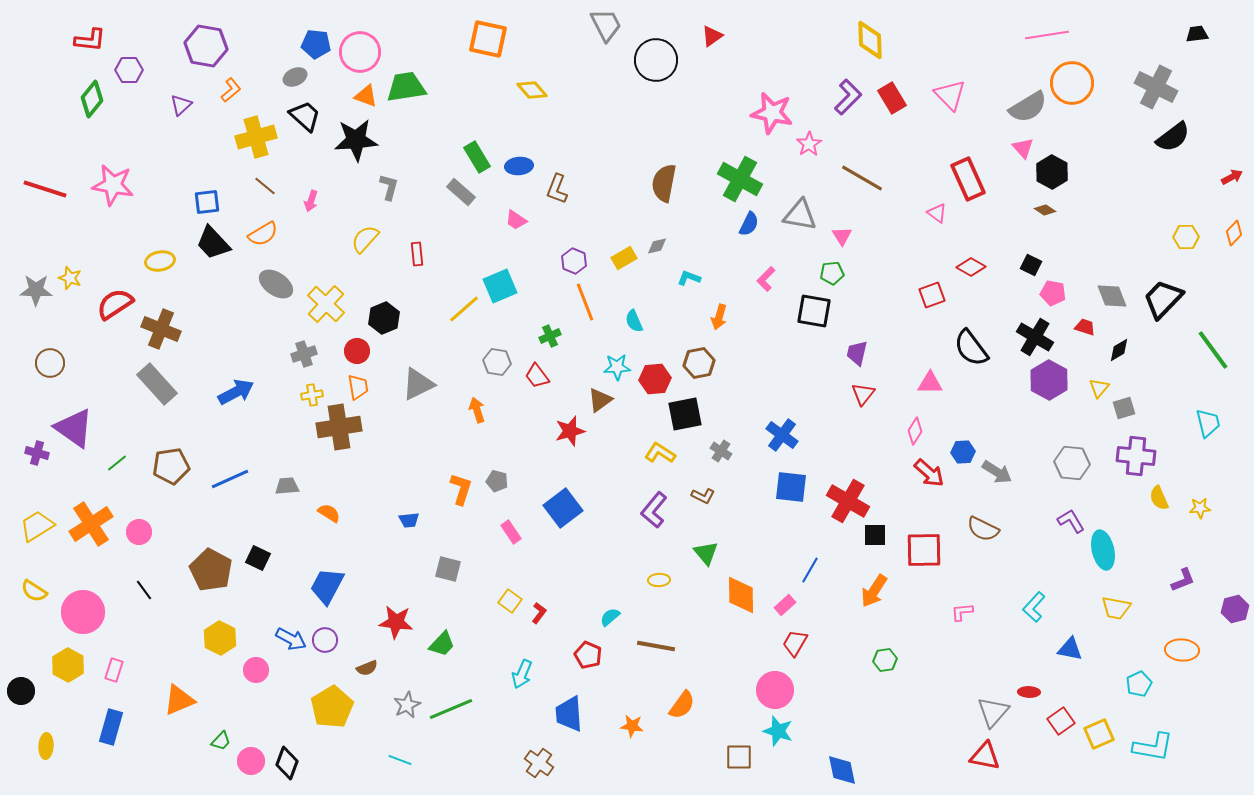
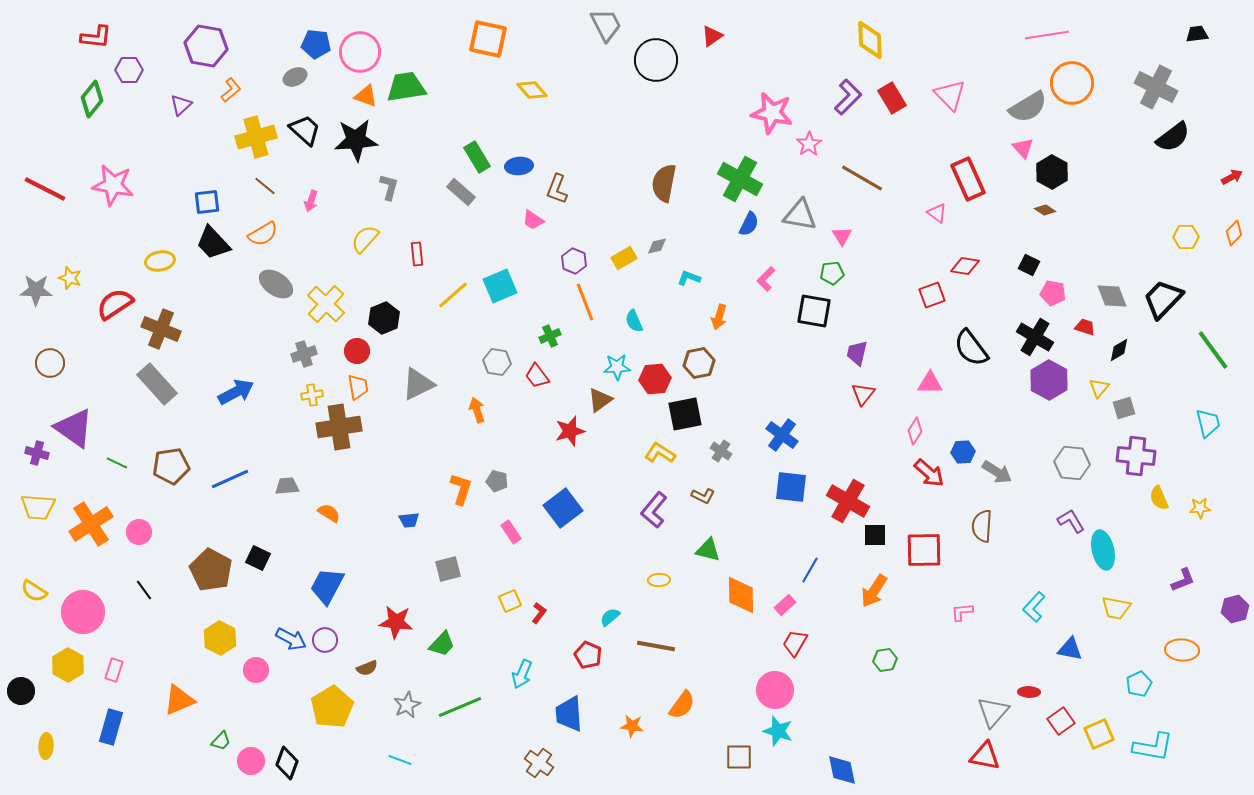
red L-shape at (90, 40): moved 6 px right, 3 px up
black trapezoid at (305, 116): moved 14 px down
red line at (45, 189): rotated 9 degrees clockwise
pink trapezoid at (516, 220): moved 17 px right
black square at (1031, 265): moved 2 px left
red diamond at (971, 267): moved 6 px left, 1 px up; rotated 20 degrees counterclockwise
yellow line at (464, 309): moved 11 px left, 14 px up
green line at (117, 463): rotated 65 degrees clockwise
yellow trapezoid at (37, 526): moved 1 px right, 19 px up; rotated 144 degrees counterclockwise
brown semicircle at (983, 529): moved 1 px left, 3 px up; rotated 68 degrees clockwise
green triangle at (706, 553): moved 2 px right, 3 px up; rotated 36 degrees counterclockwise
gray square at (448, 569): rotated 28 degrees counterclockwise
yellow square at (510, 601): rotated 30 degrees clockwise
green line at (451, 709): moved 9 px right, 2 px up
